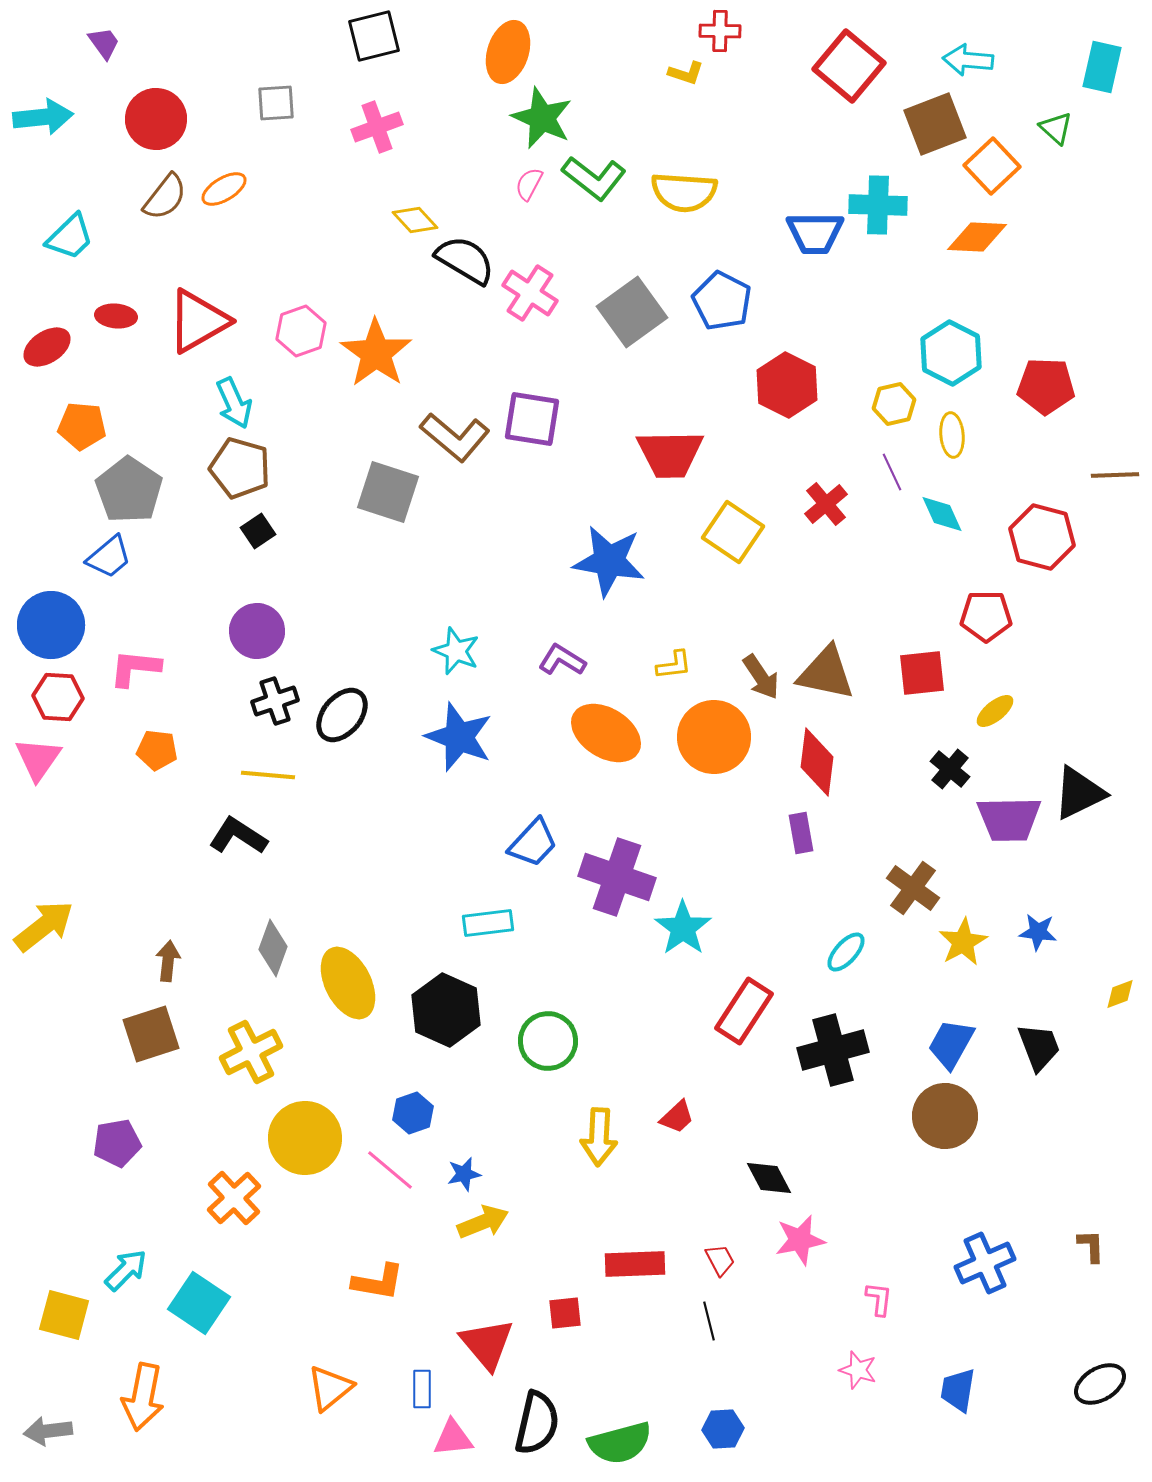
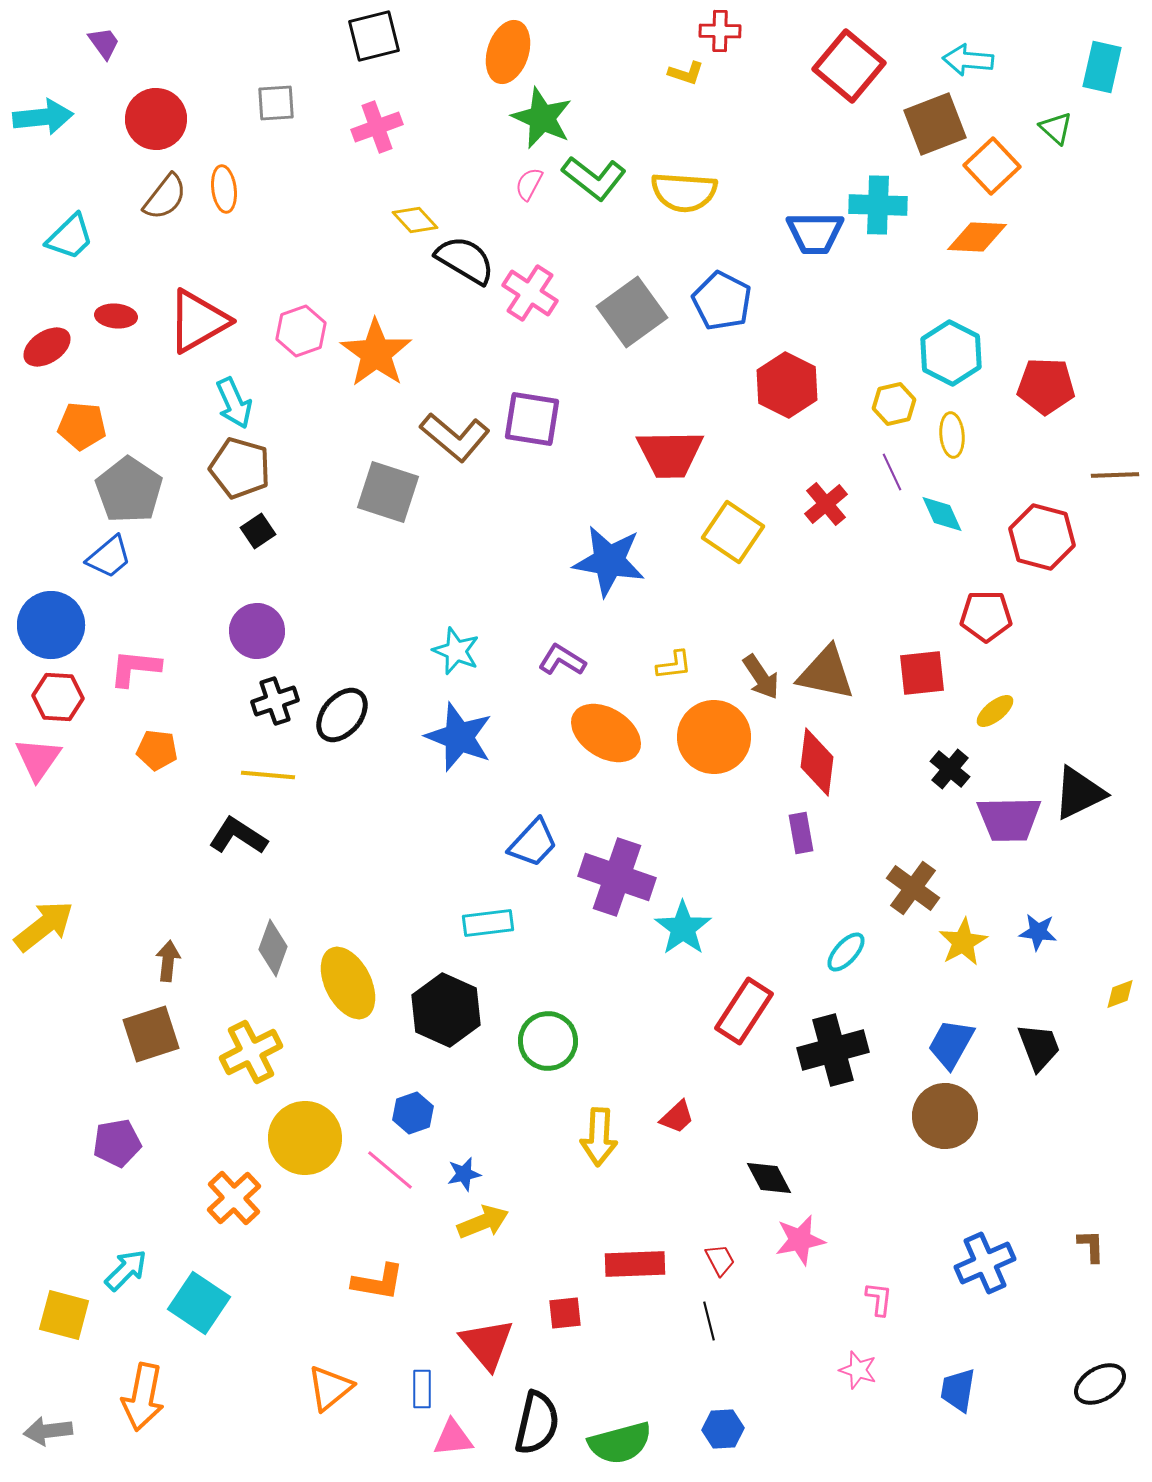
orange ellipse at (224, 189): rotated 66 degrees counterclockwise
